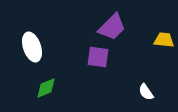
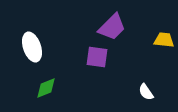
purple square: moved 1 px left
